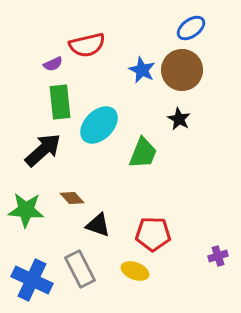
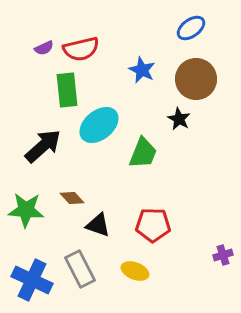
red semicircle: moved 6 px left, 4 px down
purple semicircle: moved 9 px left, 16 px up
brown circle: moved 14 px right, 9 px down
green rectangle: moved 7 px right, 12 px up
cyan ellipse: rotated 6 degrees clockwise
black arrow: moved 4 px up
red pentagon: moved 9 px up
purple cross: moved 5 px right, 1 px up
